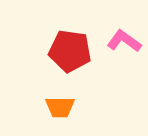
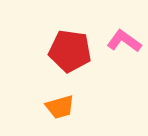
orange trapezoid: rotated 16 degrees counterclockwise
